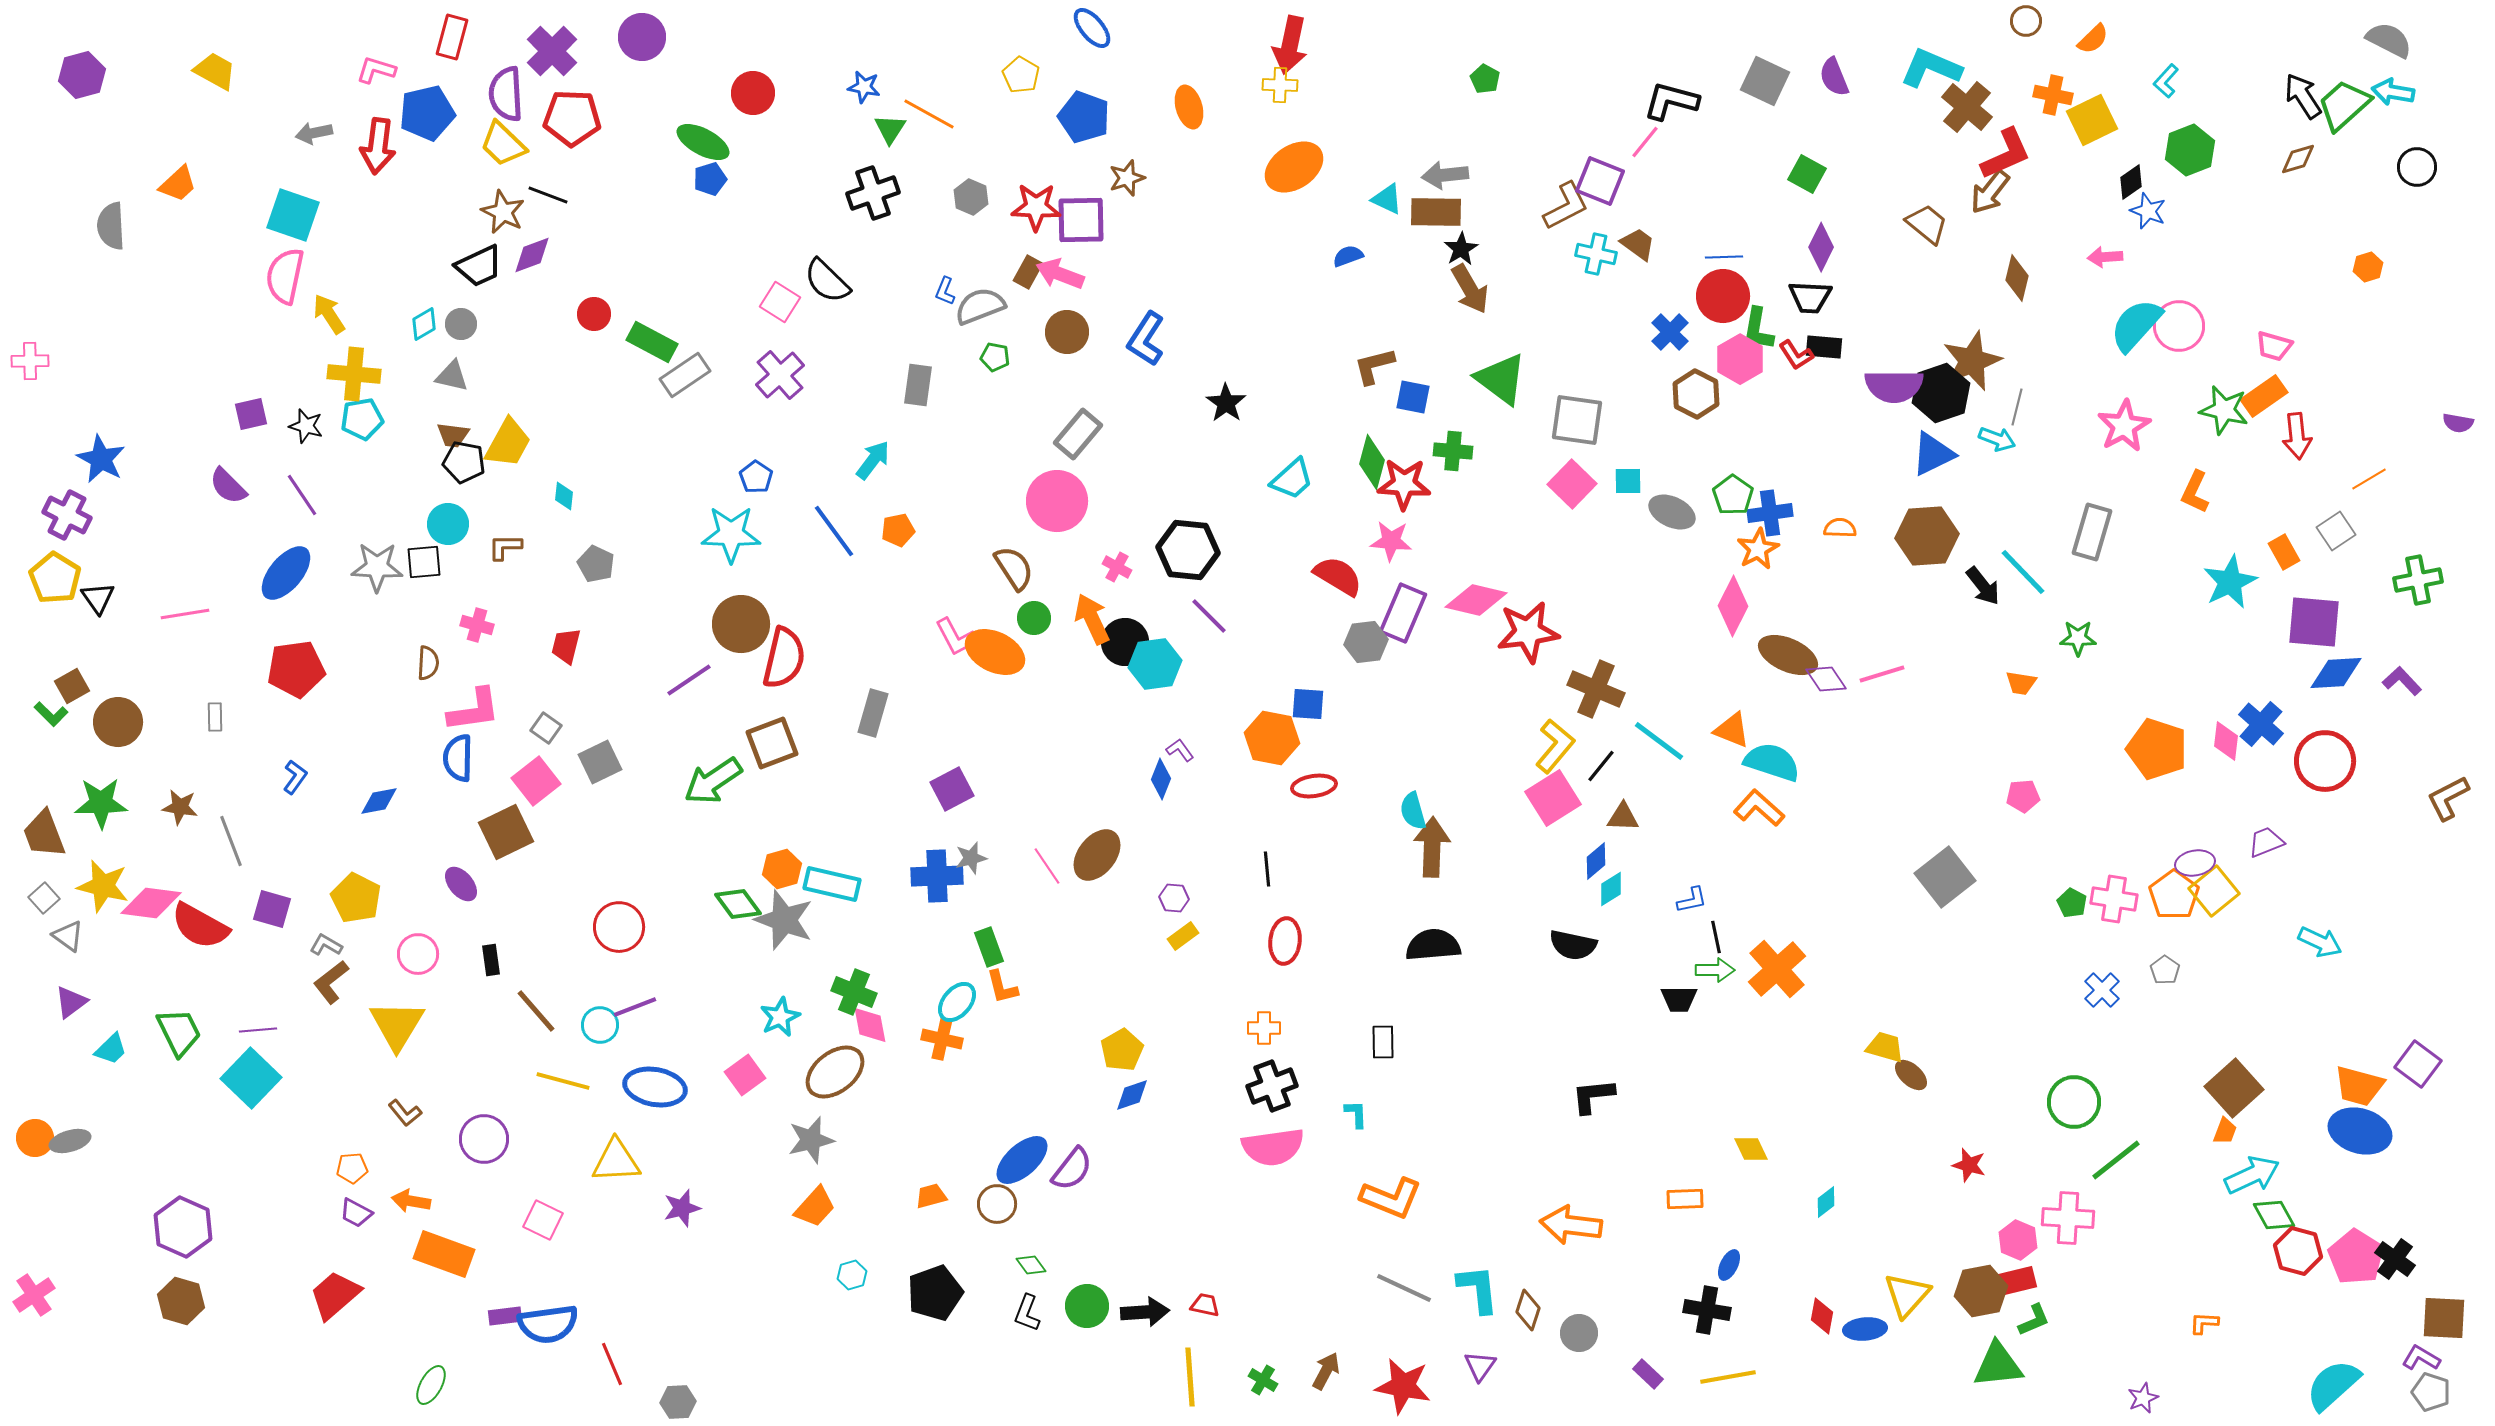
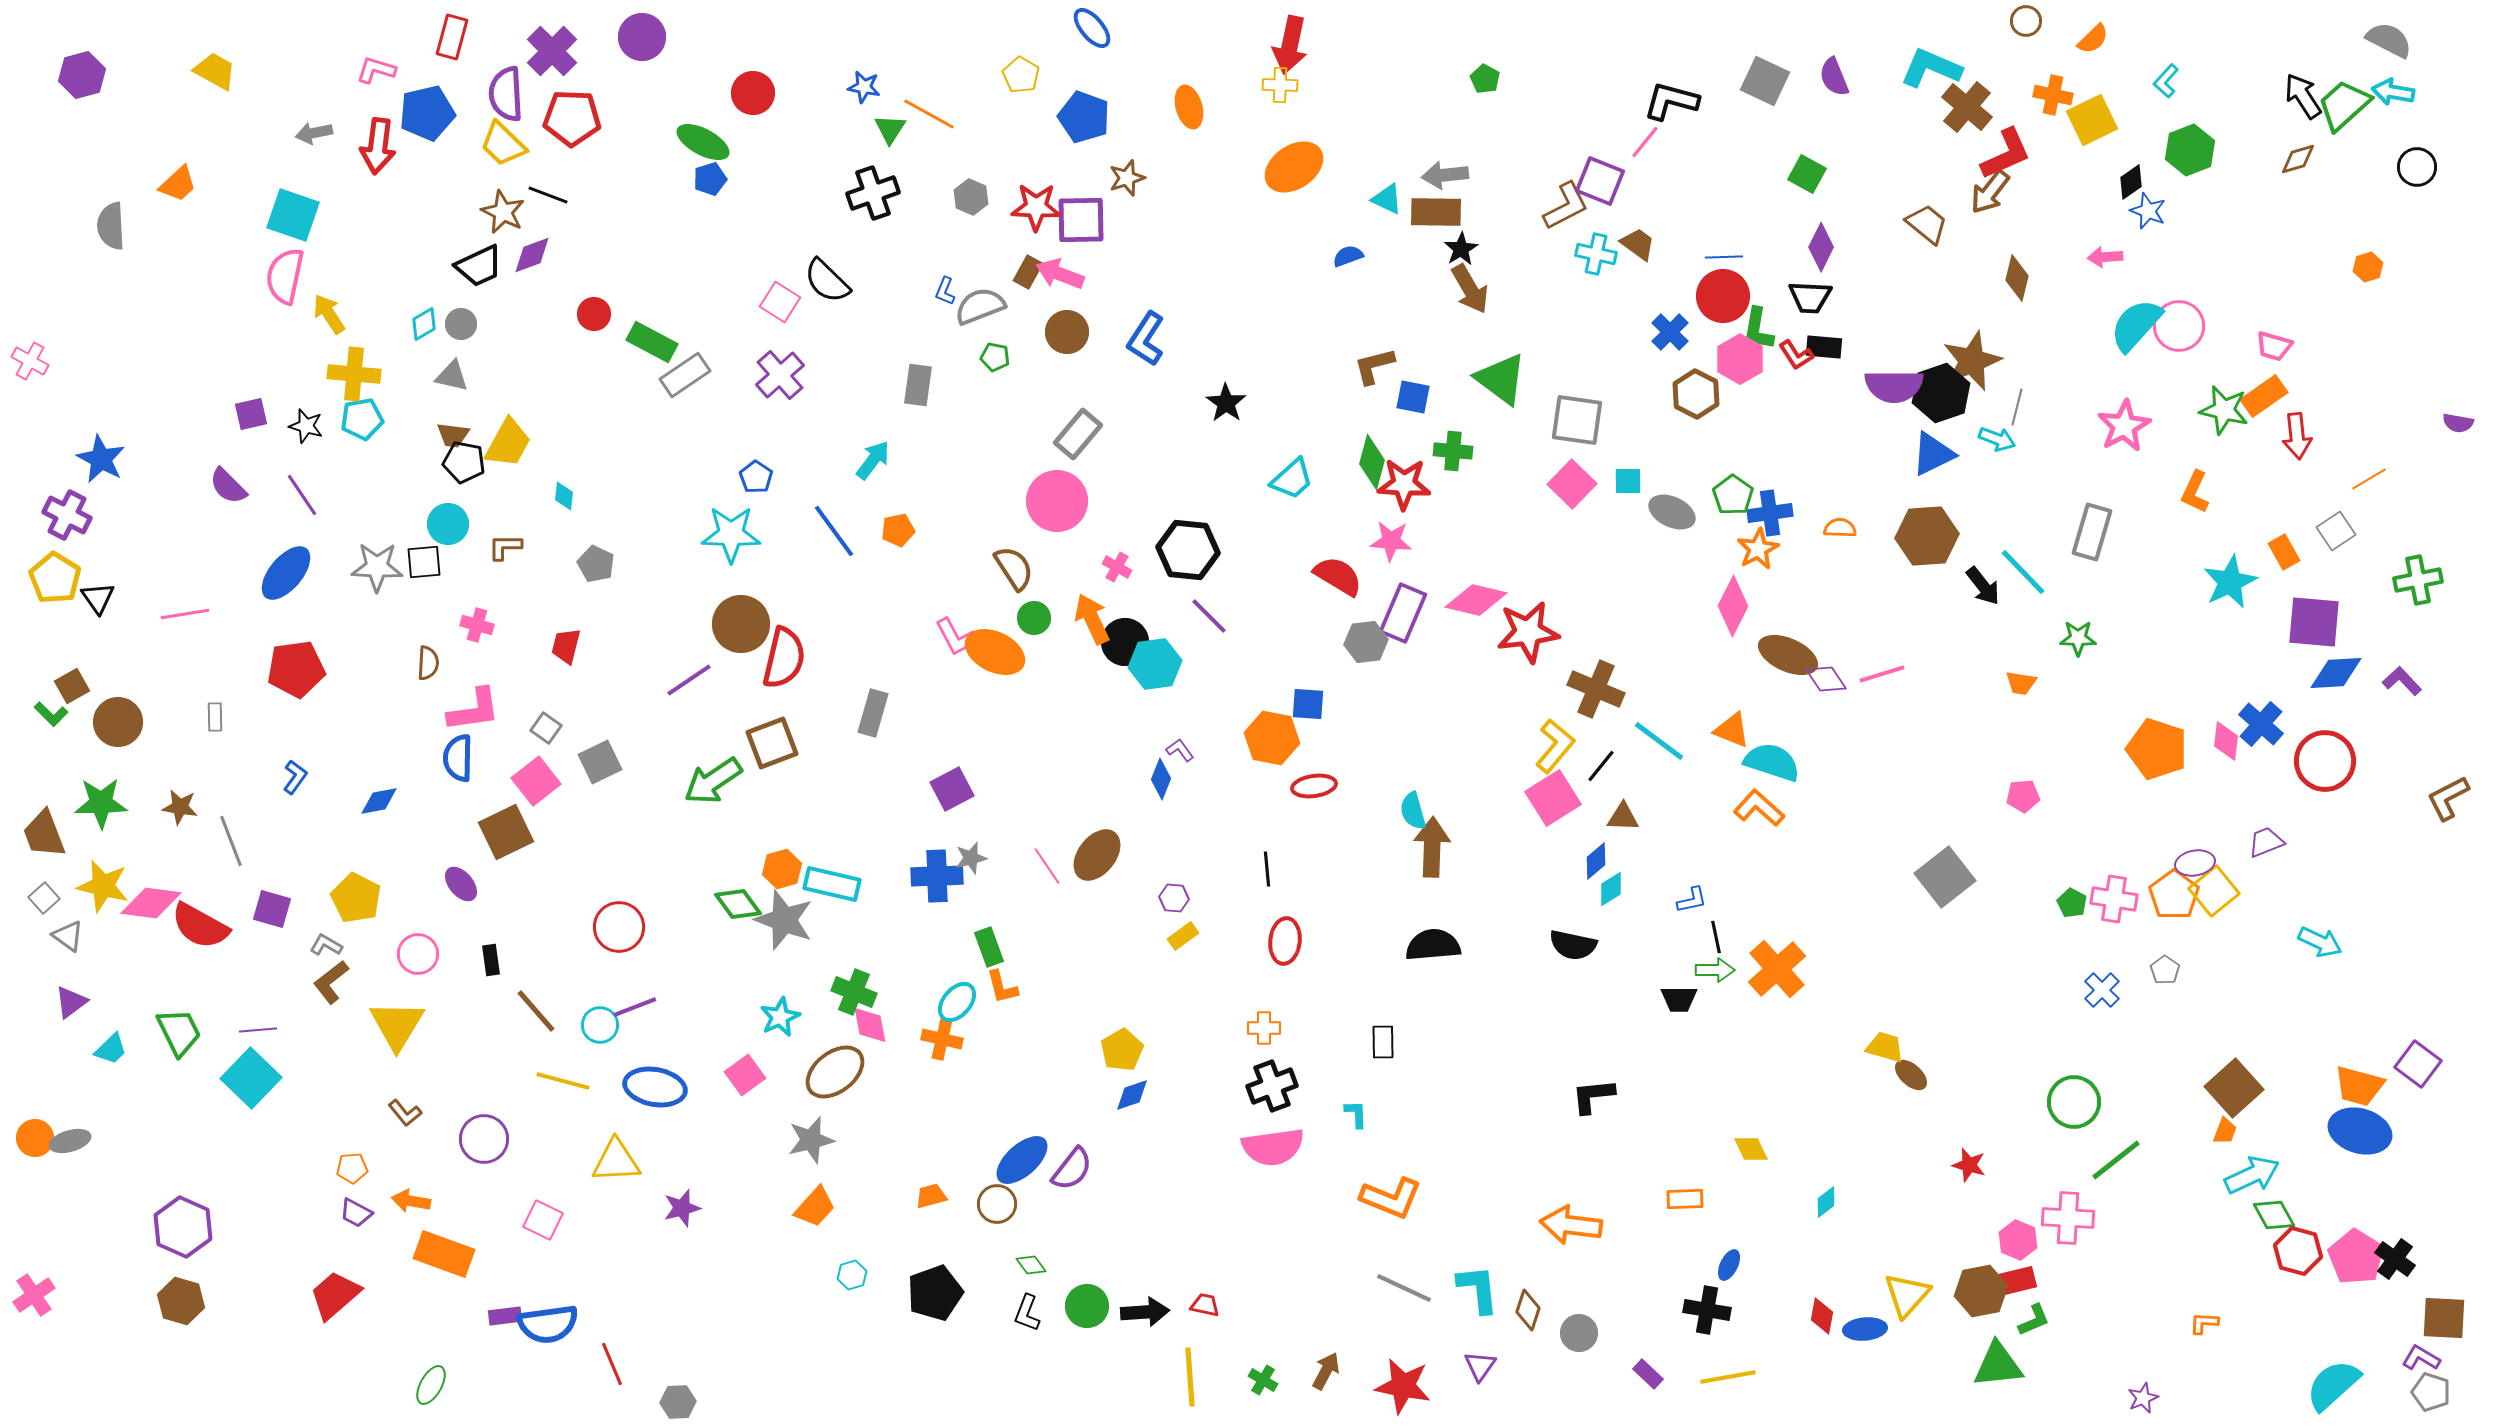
pink cross at (30, 361): rotated 30 degrees clockwise
